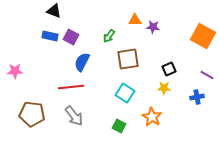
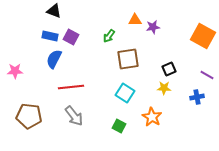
purple star: rotated 16 degrees counterclockwise
blue semicircle: moved 28 px left, 3 px up
brown pentagon: moved 3 px left, 2 px down
